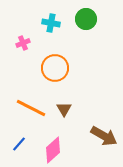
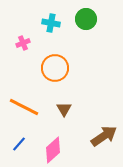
orange line: moved 7 px left, 1 px up
brown arrow: rotated 64 degrees counterclockwise
